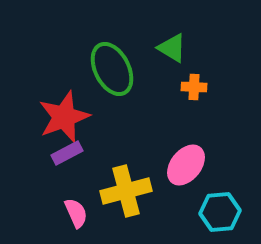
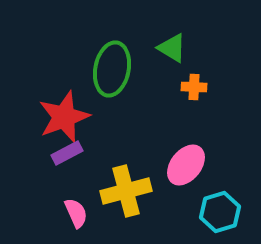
green ellipse: rotated 38 degrees clockwise
cyan hexagon: rotated 12 degrees counterclockwise
